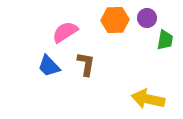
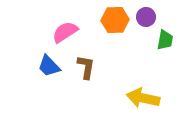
purple circle: moved 1 px left, 1 px up
brown L-shape: moved 3 px down
yellow arrow: moved 5 px left, 1 px up
